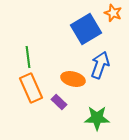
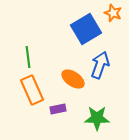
orange ellipse: rotated 20 degrees clockwise
orange rectangle: moved 1 px right, 2 px down
purple rectangle: moved 1 px left, 7 px down; rotated 56 degrees counterclockwise
